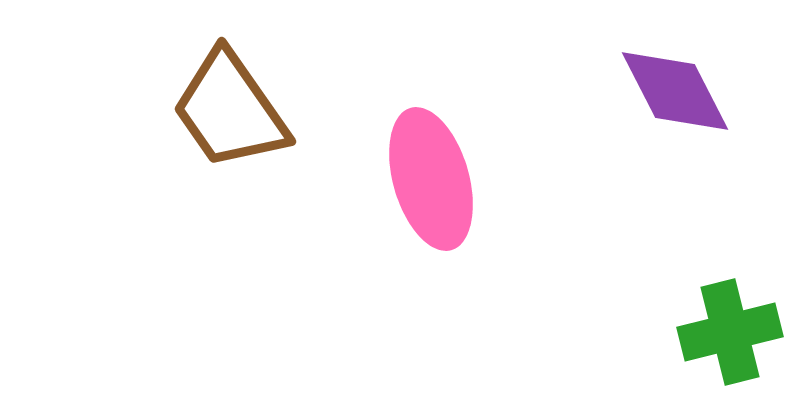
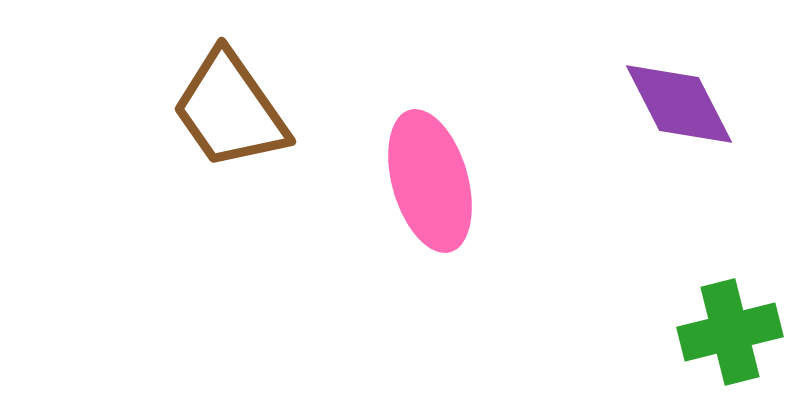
purple diamond: moved 4 px right, 13 px down
pink ellipse: moved 1 px left, 2 px down
